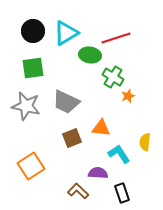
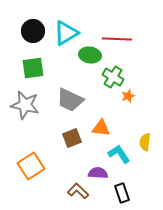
red line: moved 1 px right, 1 px down; rotated 20 degrees clockwise
gray trapezoid: moved 4 px right, 2 px up
gray star: moved 1 px left, 1 px up
